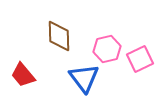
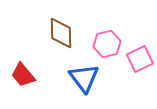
brown diamond: moved 2 px right, 3 px up
pink hexagon: moved 5 px up
